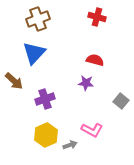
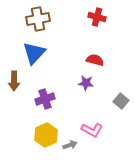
brown cross: rotated 10 degrees clockwise
brown arrow: rotated 48 degrees clockwise
